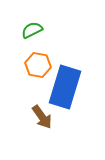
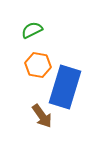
brown arrow: moved 1 px up
